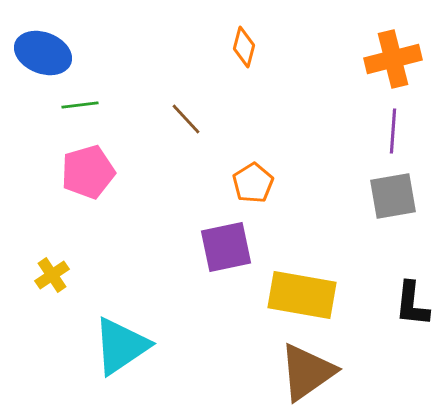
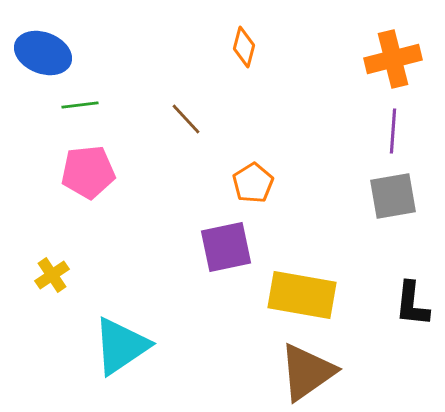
pink pentagon: rotated 10 degrees clockwise
